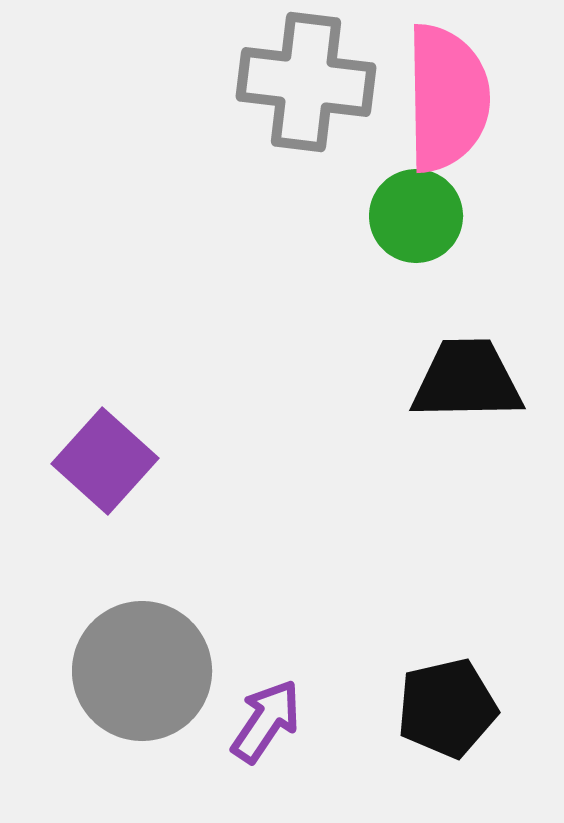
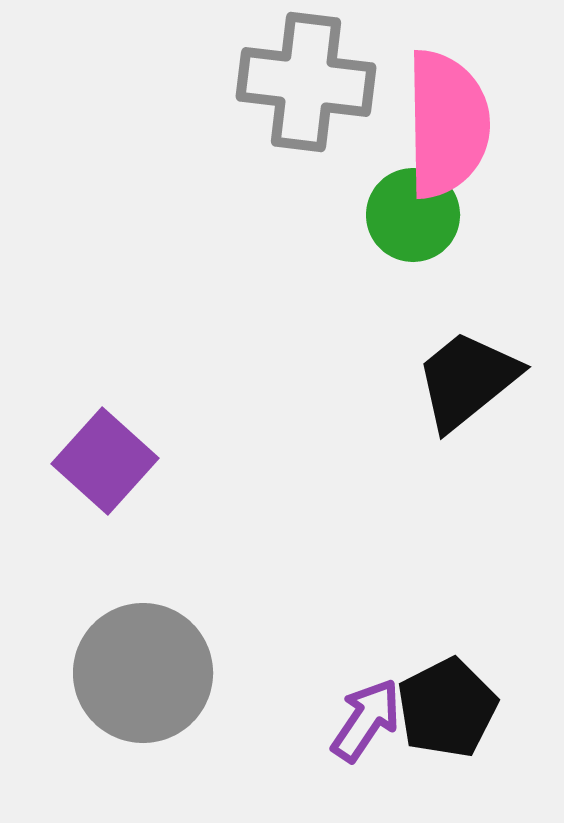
pink semicircle: moved 26 px down
green circle: moved 3 px left, 1 px up
black trapezoid: rotated 38 degrees counterclockwise
gray circle: moved 1 px right, 2 px down
black pentagon: rotated 14 degrees counterclockwise
purple arrow: moved 100 px right, 1 px up
